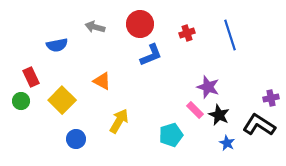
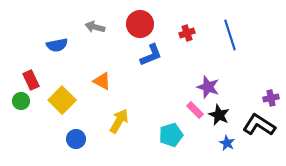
red rectangle: moved 3 px down
